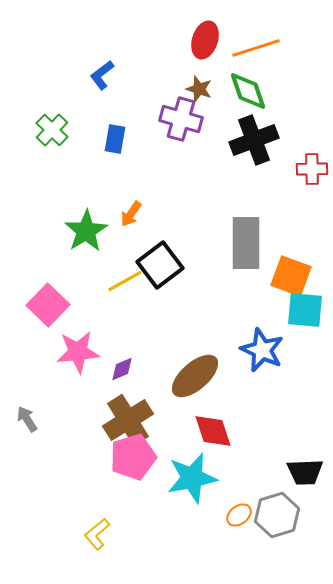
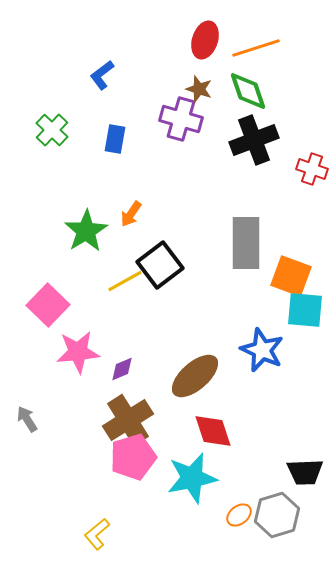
red cross: rotated 20 degrees clockwise
